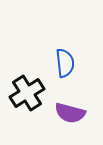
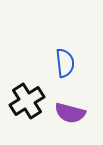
black cross: moved 8 px down
